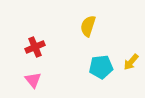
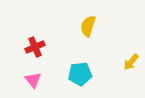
cyan pentagon: moved 21 px left, 7 px down
